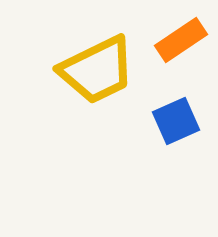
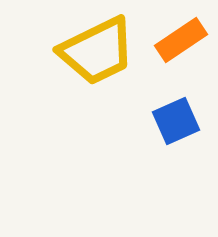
yellow trapezoid: moved 19 px up
